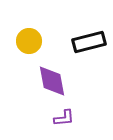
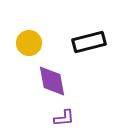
yellow circle: moved 2 px down
